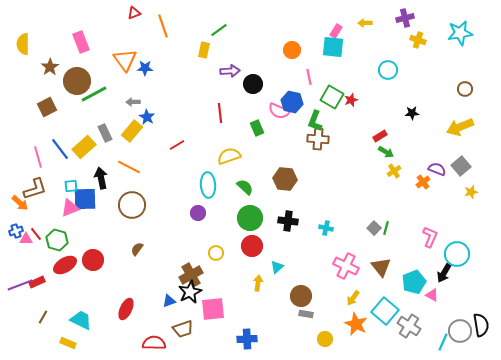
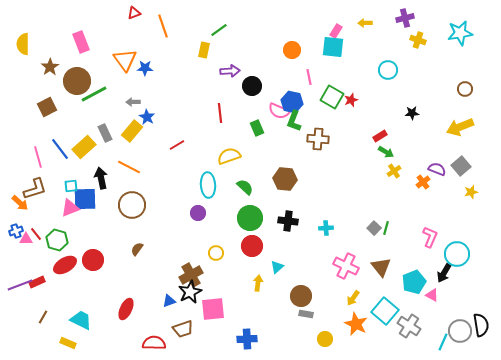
black circle at (253, 84): moved 1 px left, 2 px down
green L-shape at (315, 121): moved 21 px left
cyan cross at (326, 228): rotated 16 degrees counterclockwise
